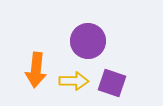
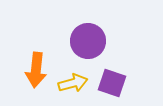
yellow arrow: moved 1 px left, 2 px down; rotated 16 degrees counterclockwise
